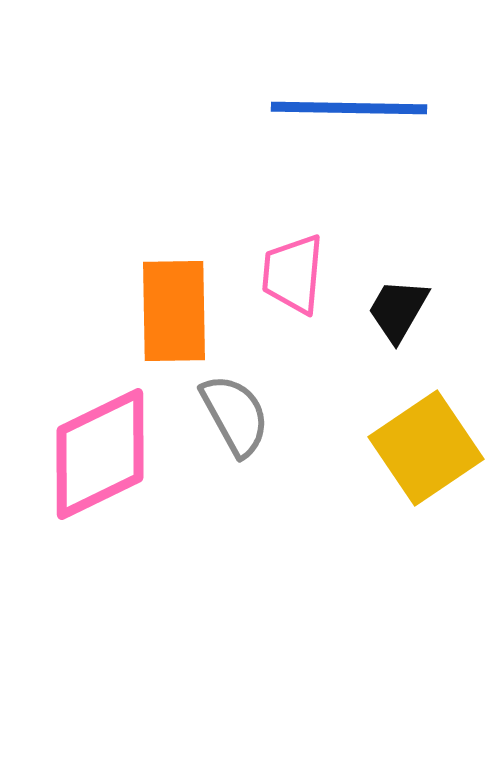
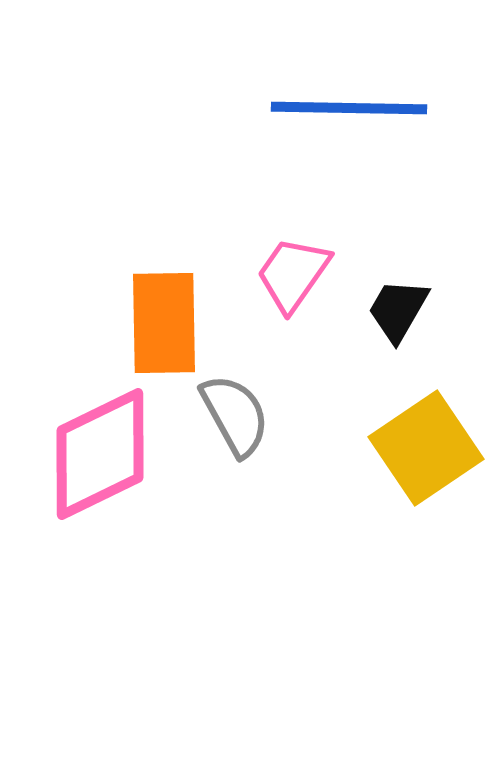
pink trapezoid: rotated 30 degrees clockwise
orange rectangle: moved 10 px left, 12 px down
